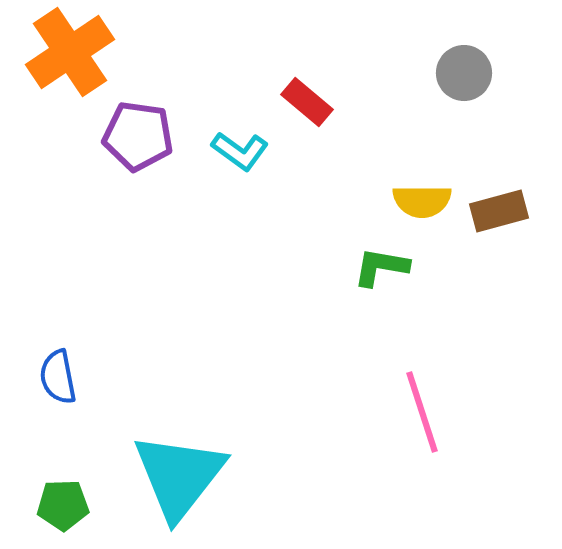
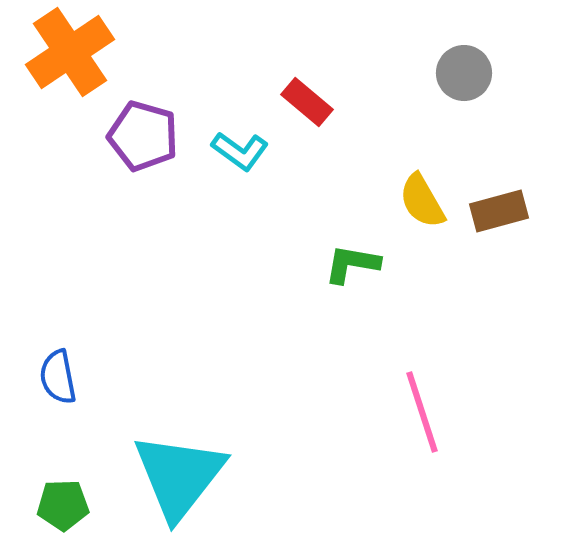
purple pentagon: moved 5 px right; rotated 8 degrees clockwise
yellow semicircle: rotated 60 degrees clockwise
green L-shape: moved 29 px left, 3 px up
